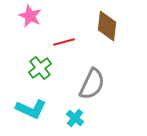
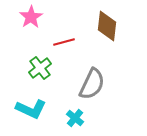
pink star: moved 1 px right, 1 px down; rotated 15 degrees clockwise
